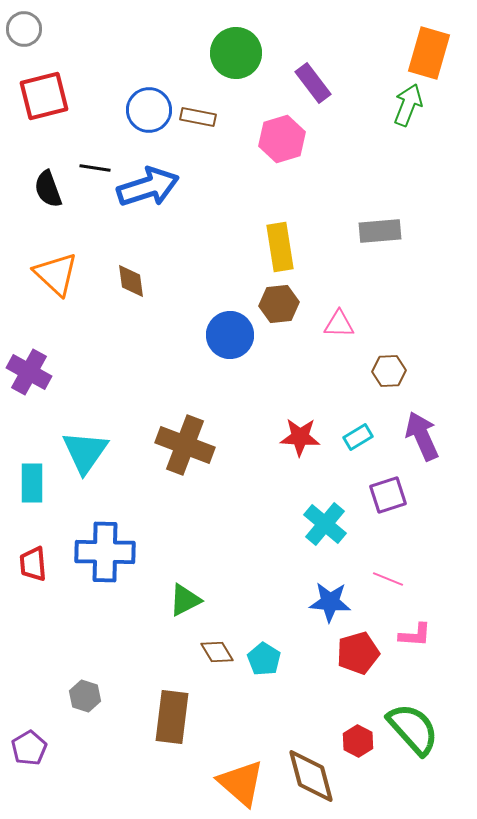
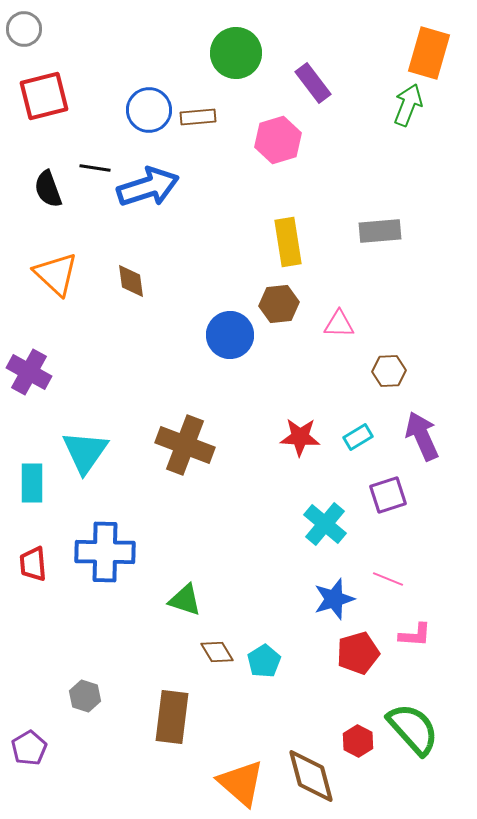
brown rectangle at (198, 117): rotated 16 degrees counterclockwise
pink hexagon at (282, 139): moved 4 px left, 1 px down
yellow rectangle at (280, 247): moved 8 px right, 5 px up
green triangle at (185, 600): rotated 45 degrees clockwise
blue star at (330, 602): moved 4 px right, 3 px up; rotated 21 degrees counterclockwise
cyan pentagon at (264, 659): moved 2 px down; rotated 8 degrees clockwise
